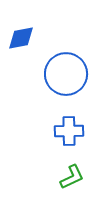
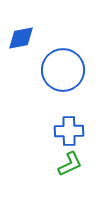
blue circle: moved 3 px left, 4 px up
green L-shape: moved 2 px left, 13 px up
